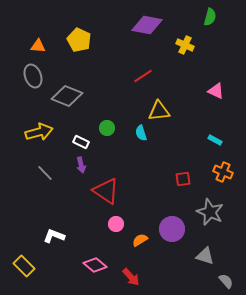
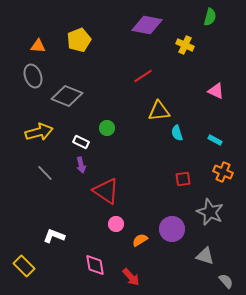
yellow pentagon: rotated 25 degrees clockwise
cyan semicircle: moved 36 px right
pink diamond: rotated 40 degrees clockwise
